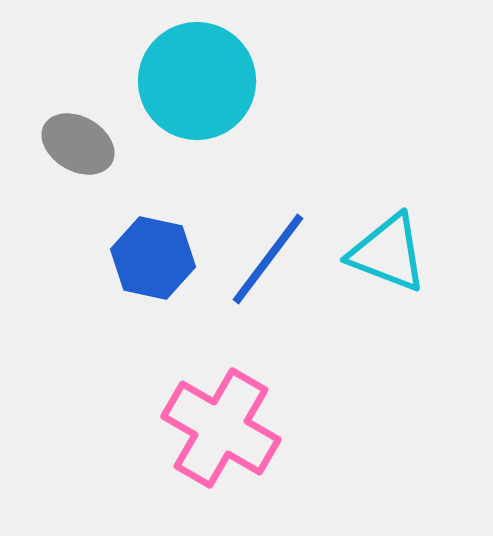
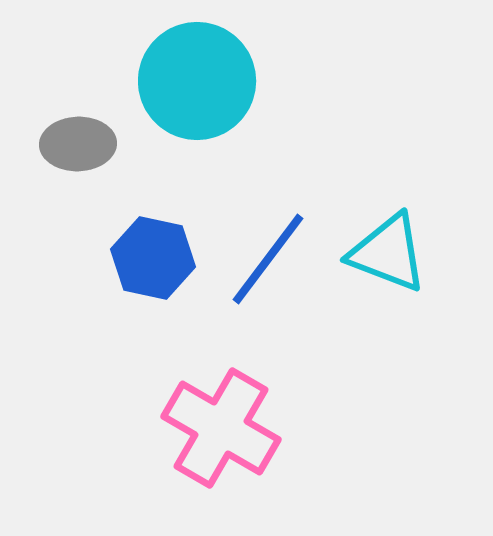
gray ellipse: rotated 32 degrees counterclockwise
